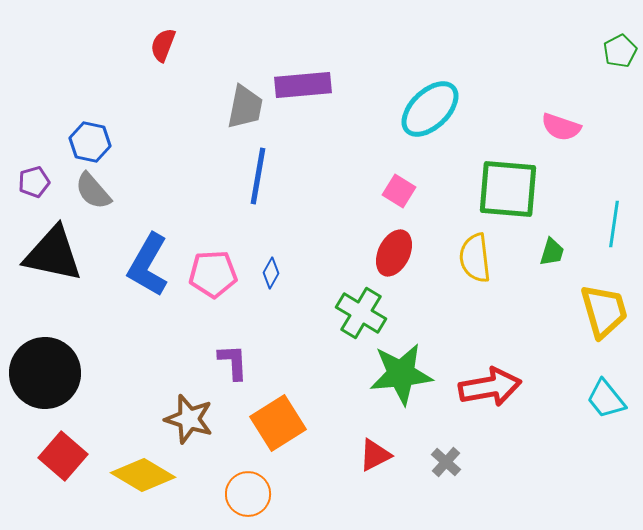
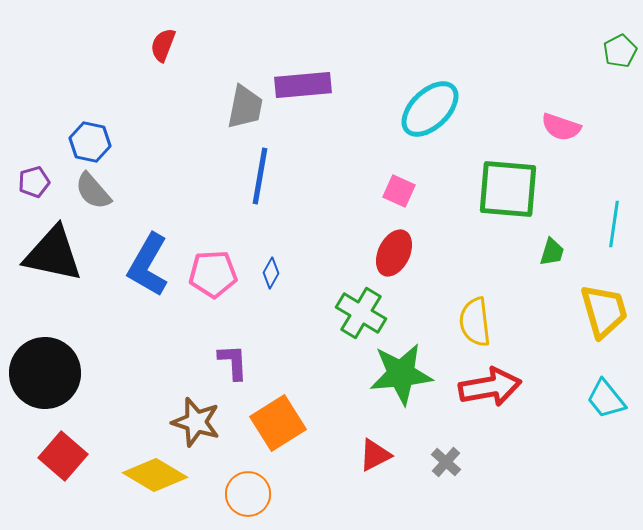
blue line: moved 2 px right
pink square: rotated 8 degrees counterclockwise
yellow semicircle: moved 64 px down
brown star: moved 7 px right, 3 px down
yellow diamond: moved 12 px right
